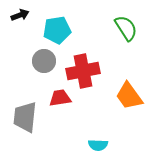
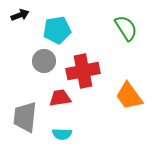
cyan semicircle: moved 36 px left, 11 px up
